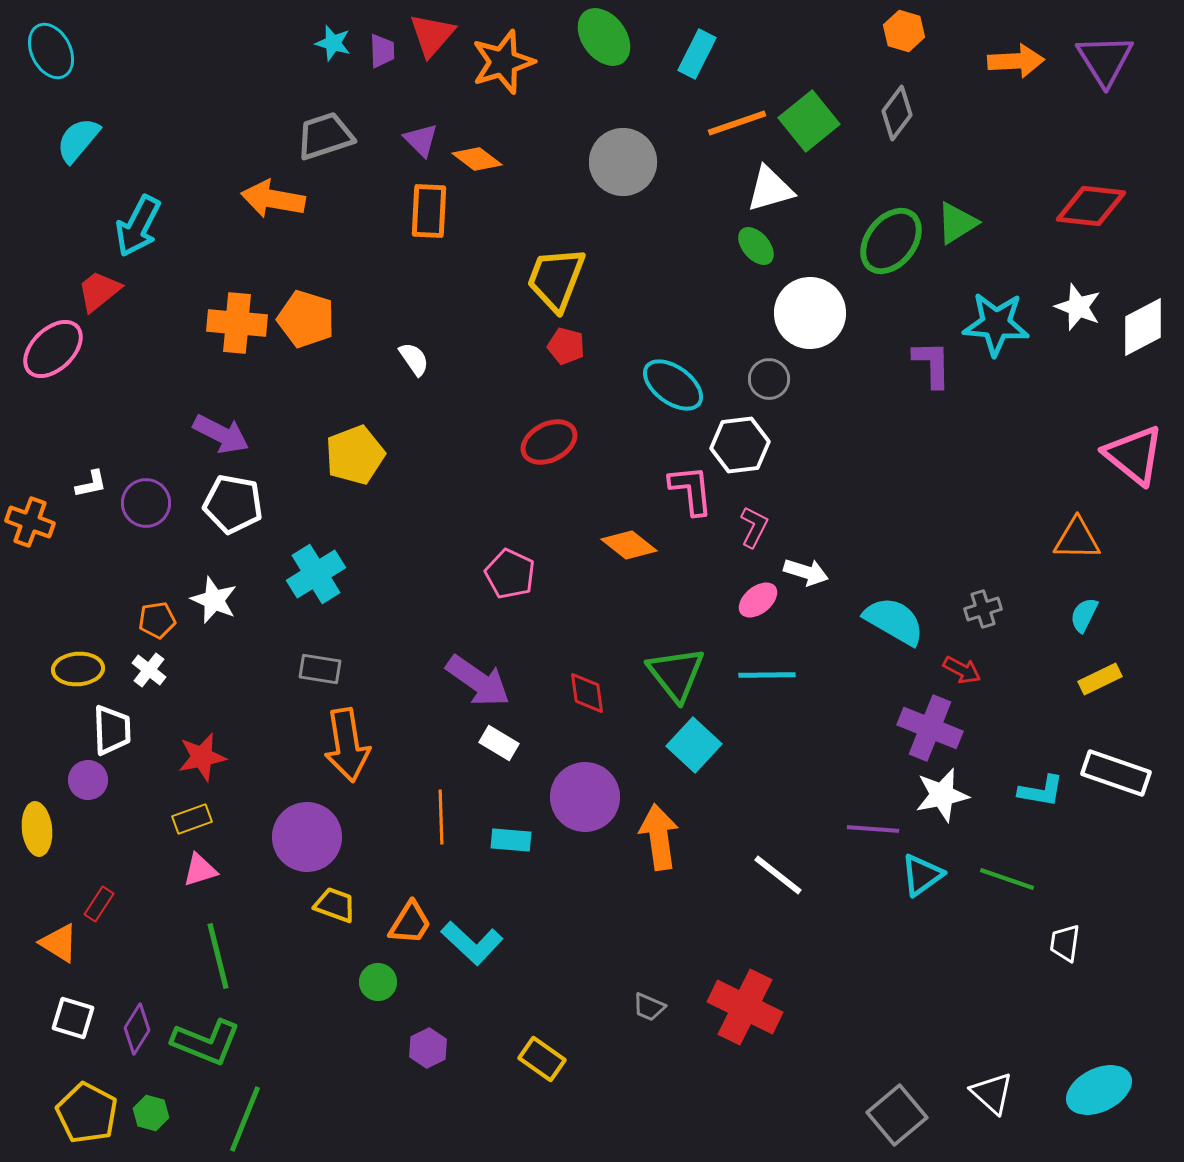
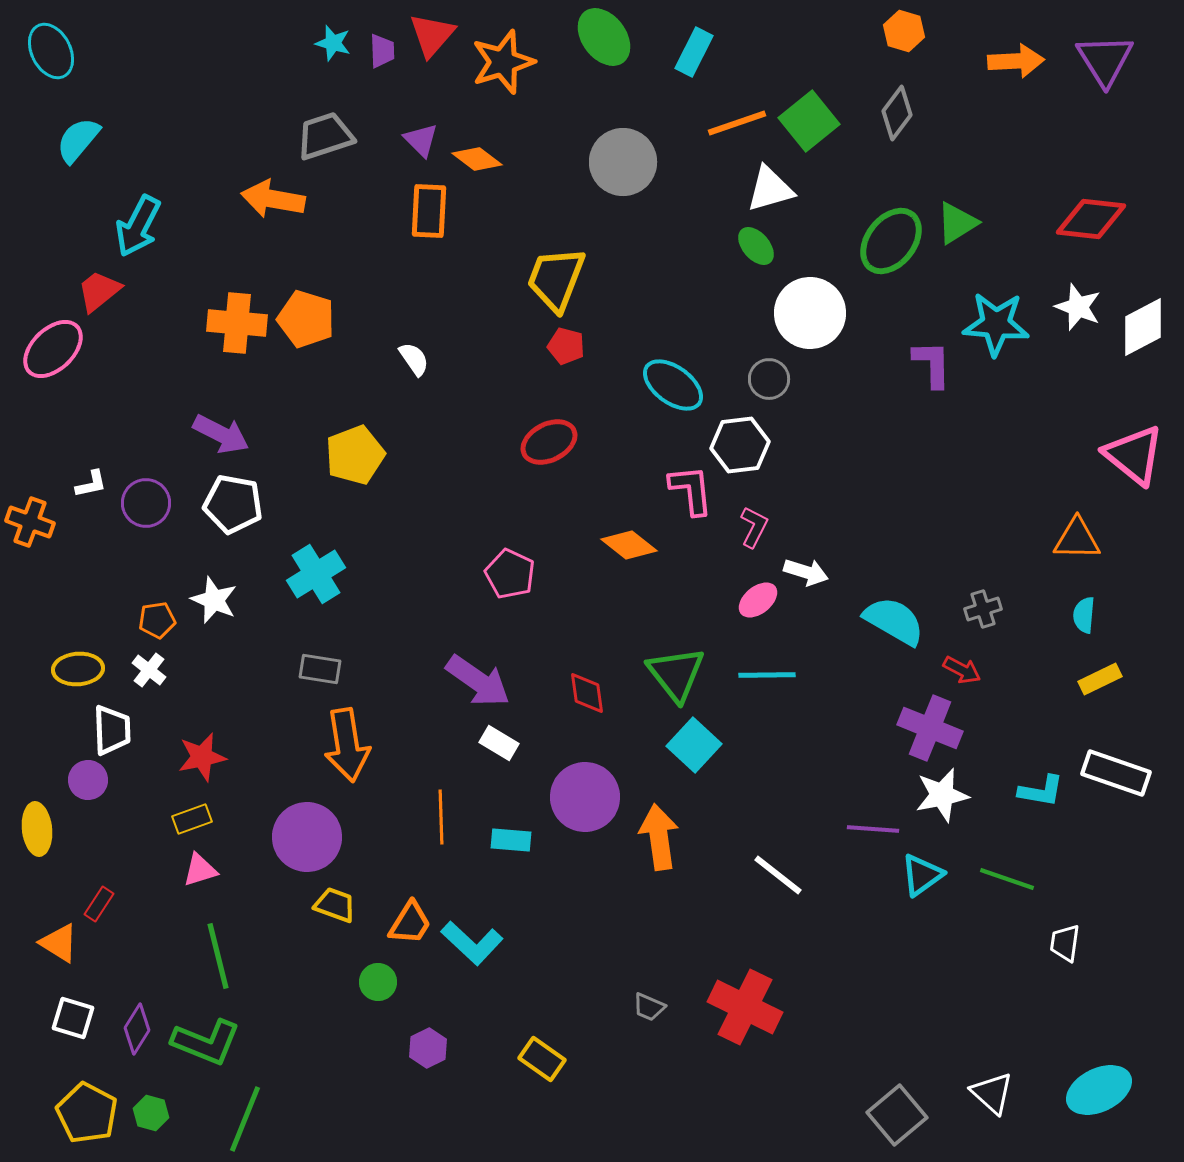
cyan rectangle at (697, 54): moved 3 px left, 2 px up
red diamond at (1091, 206): moved 13 px down
cyan semicircle at (1084, 615): rotated 21 degrees counterclockwise
